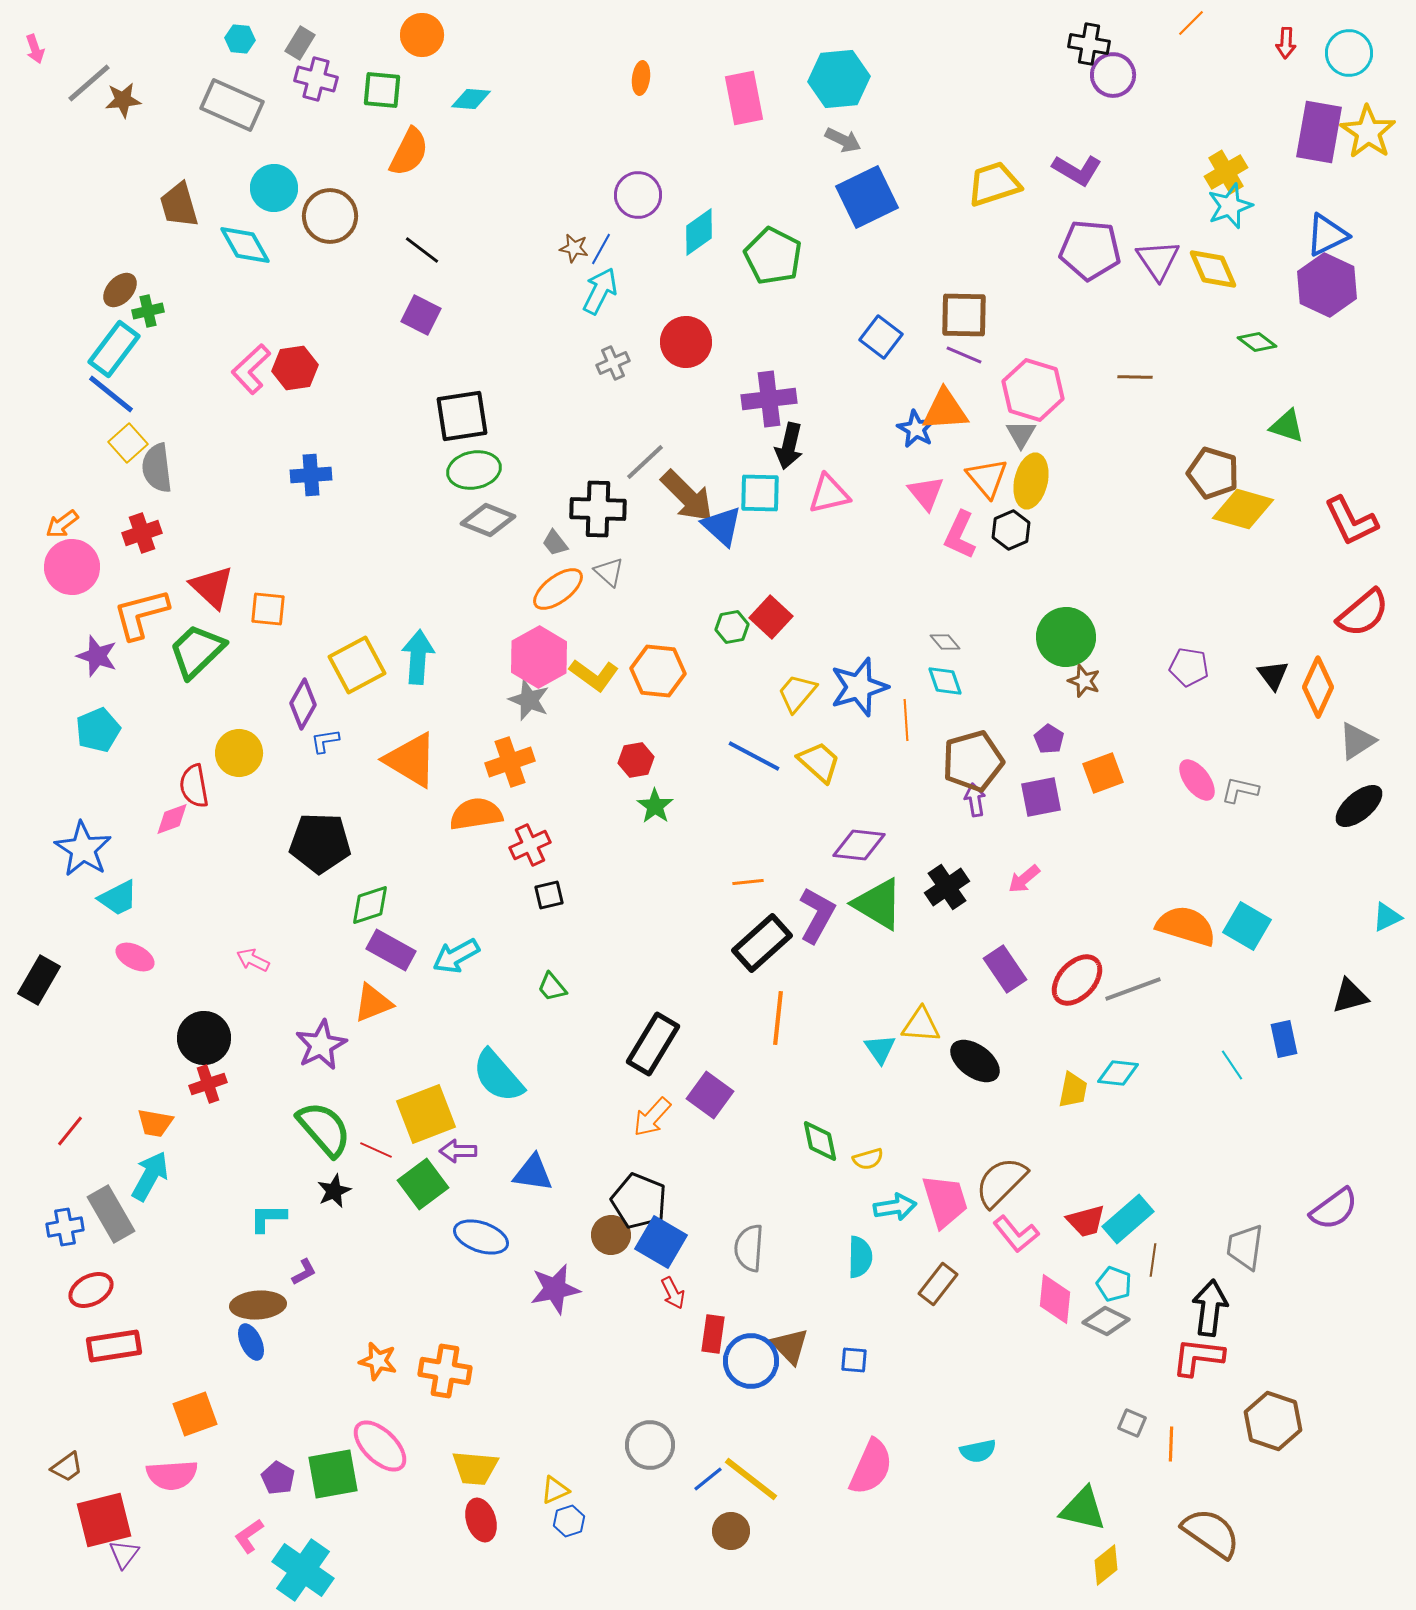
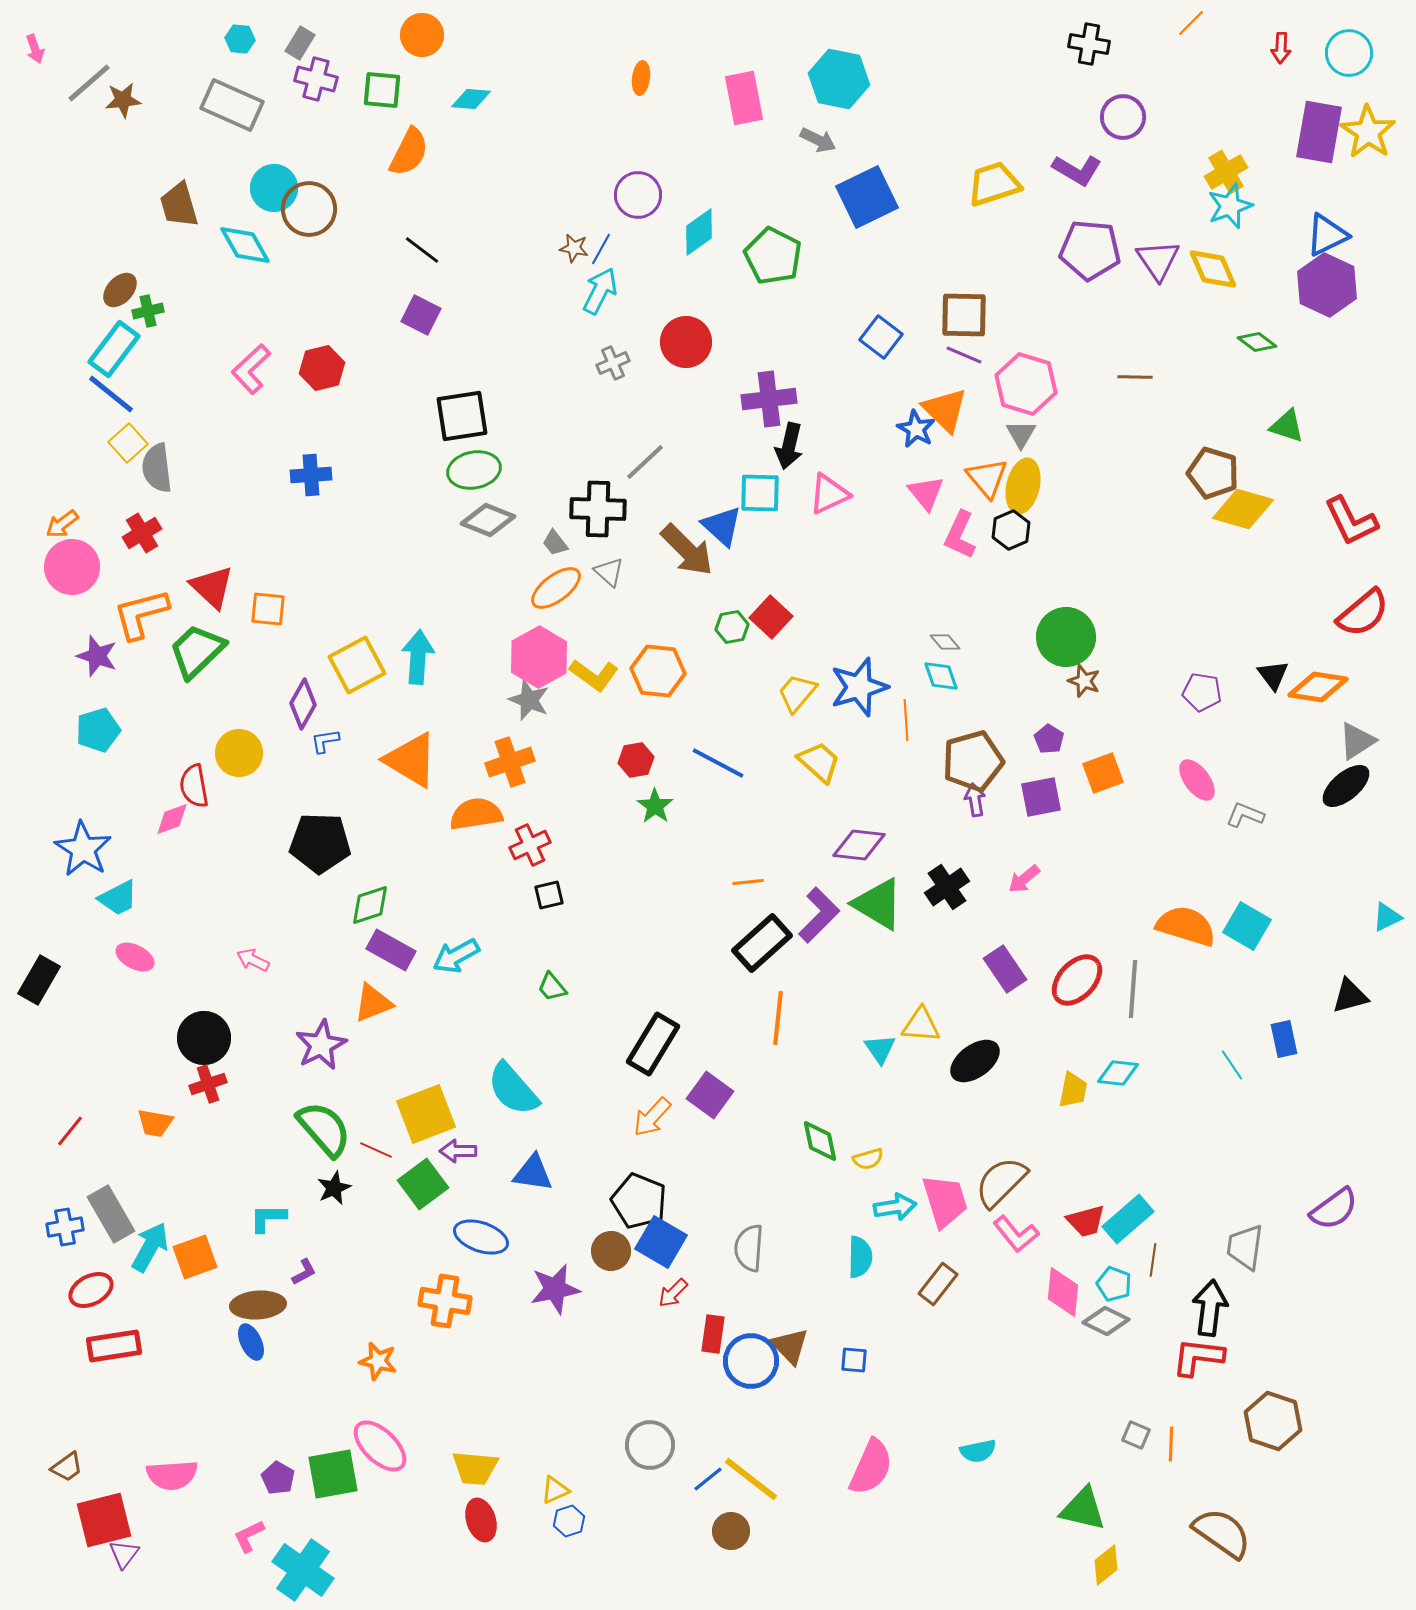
red arrow at (1286, 43): moved 5 px left, 5 px down
purple circle at (1113, 75): moved 10 px right, 42 px down
cyan hexagon at (839, 79): rotated 16 degrees clockwise
gray arrow at (843, 140): moved 25 px left
brown circle at (330, 216): moved 21 px left, 7 px up
red hexagon at (295, 368): moved 27 px right; rotated 6 degrees counterclockwise
pink hexagon at (1033, 390): moved 7 px left, 6 px up
orange triangle at (945, 410): rotated 48 degrees clockwise
yellow ellipse at (1031, 481): moved 8 px left, 5 px down
pink triangle at (829, 494): rotated 12 degrees counterclockwise
brown arrow at (687, 496): moved 54 px down
red cross at (142, 533): rotated 12 degrees counterclockwise
orange ellipse at (558, 589): moved 2 px left, 1 px up
purple pentagon at (1189, 667): moved 13 px right, 25 px down
cyan diamond at (945, 681): moved 4 px left, 5 px up
orange diamond at (1318, 687): rotated 74 degrees clockwise
cyan pentagon at (98, 730): rotated 6 degrees clockwise
blue line at (754, 756): moved 36 px left, 7 px down
gray L-shape at (1240, 790): moved 5 px right, 25 px down; rotated 9 degrees clockwise
black ellipse at (1359, 806): moved 13 px left, 20 px up
purple L-shape at (817, 915): moved 2 px right; rotated 16 degrees clockwise
gray line at (1133, 989): rotated 66 degrees counterclockwise
black ellipse at (975, 1061): rotated 72 degrees counterclockwise
cyan semicircle at (498, 1076): moved 15 px right, 13 px down
cyan arrow at (150, 1176): moved 71 px down
black star at (334, 1191): moved 3 px up
brown circle at (611, 1235): moved 16 px down
red arrow at (673, 1293): rotated 72 degrees clockwise
pink diamond at (1055, 1299): moved 8 px right, 7 px up
orange cross at (445, 1371): moved 70 px up
orange square at (195, 1414): moved 157 px up
gray square at (1132, 1423): moved 4 px right, 12 px down
brown semicircle at (1211, 1533): moved 11 px right
pink L-shape at (249, 1536): rotated 9 degrees clockwise
